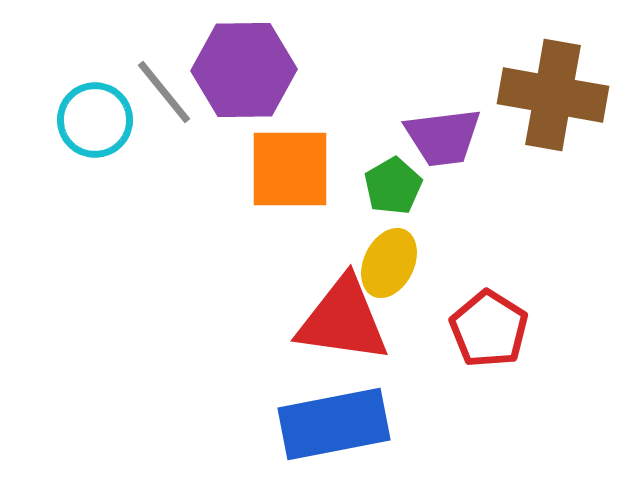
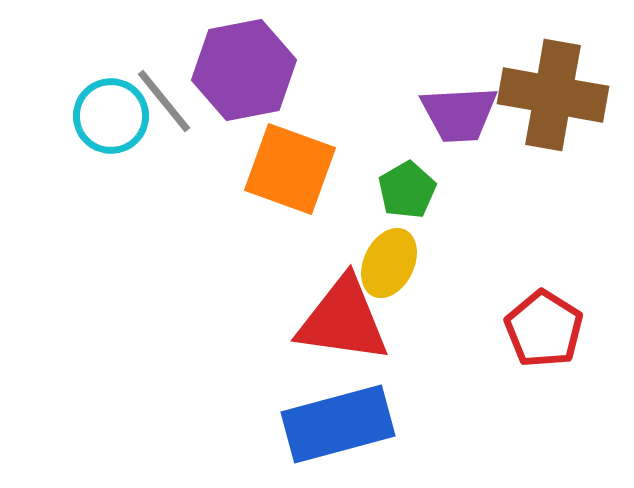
purple hexagon: rotated 10 degrees counterclockwise
gray line: moved 9 px down
cyan circle: moved 16 px right, 4 px up
purple trapezoid: moved 16 px right, 23 px up; rotated 4 degrees clockwise
orange square: rotated 20 degrees clockwise
green pentagon: moved 14 px right, 4 px down
red pentagon: moved 55 px right
blue rectangle: moved 4 px right; rotated 4 degrees counterclockwise
